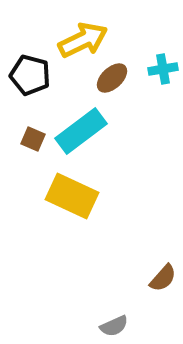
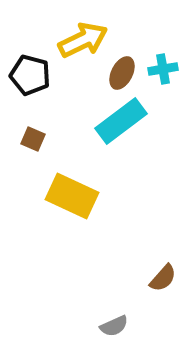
brown ellipse: moved 10 px right, 5 px up; rotated 20 degrees counterclockwise
cyan rectangle: moved 40 px right, 10 px up
